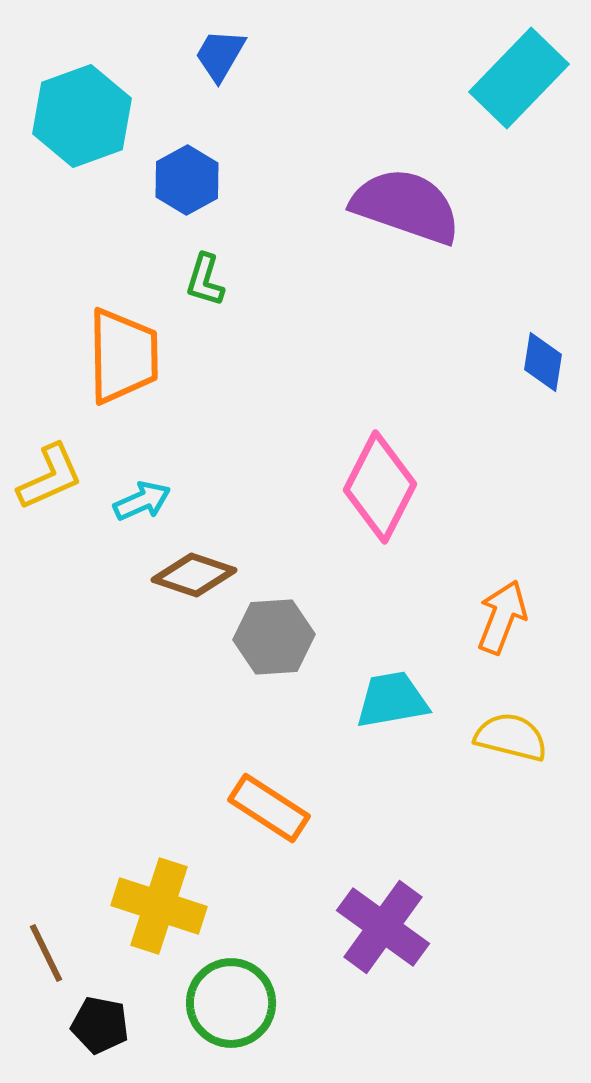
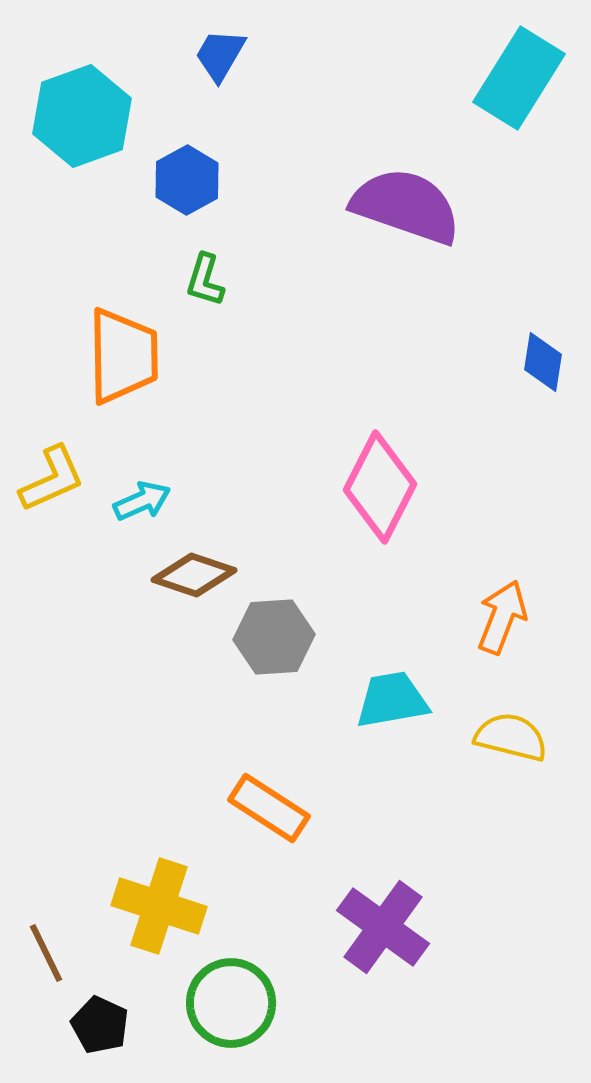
cyan rectangle: rotated 12 degrees counterclockwise
yellow L-shape: moved 2 px right, 2 px down
black pentagon: rotated 14 degrees clockwise
